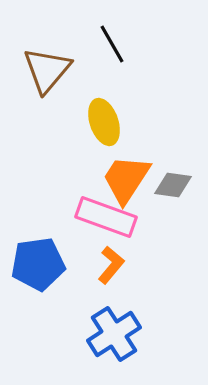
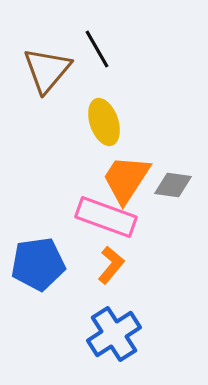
black line: moved 15 px left, 5 px down
